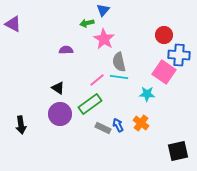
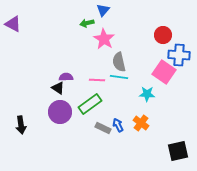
red circle: moved 1 px left
purple semicircle: moved 27 px down
pink line: rotated 42 degrees clockwise
purple circle: moved 2 px up
